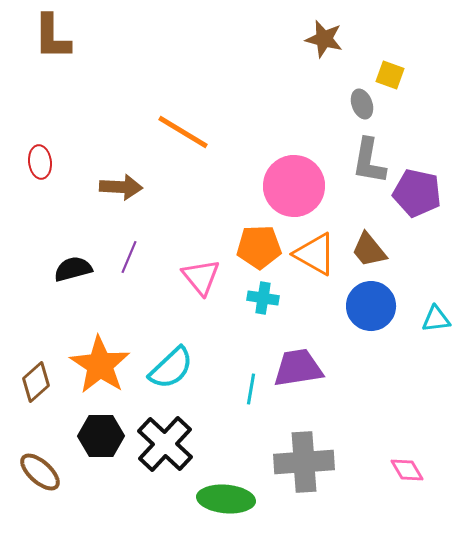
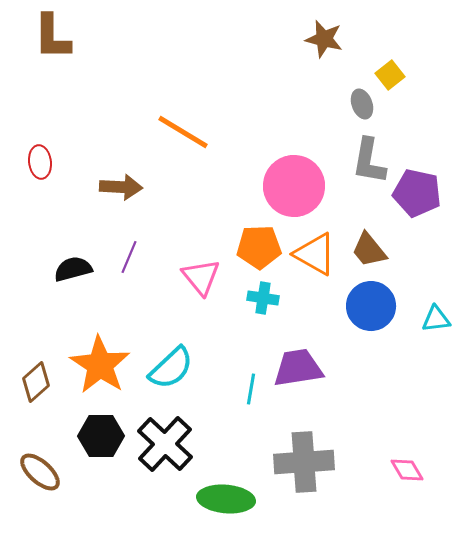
yellow square: rotated 32 degrees clockwise
